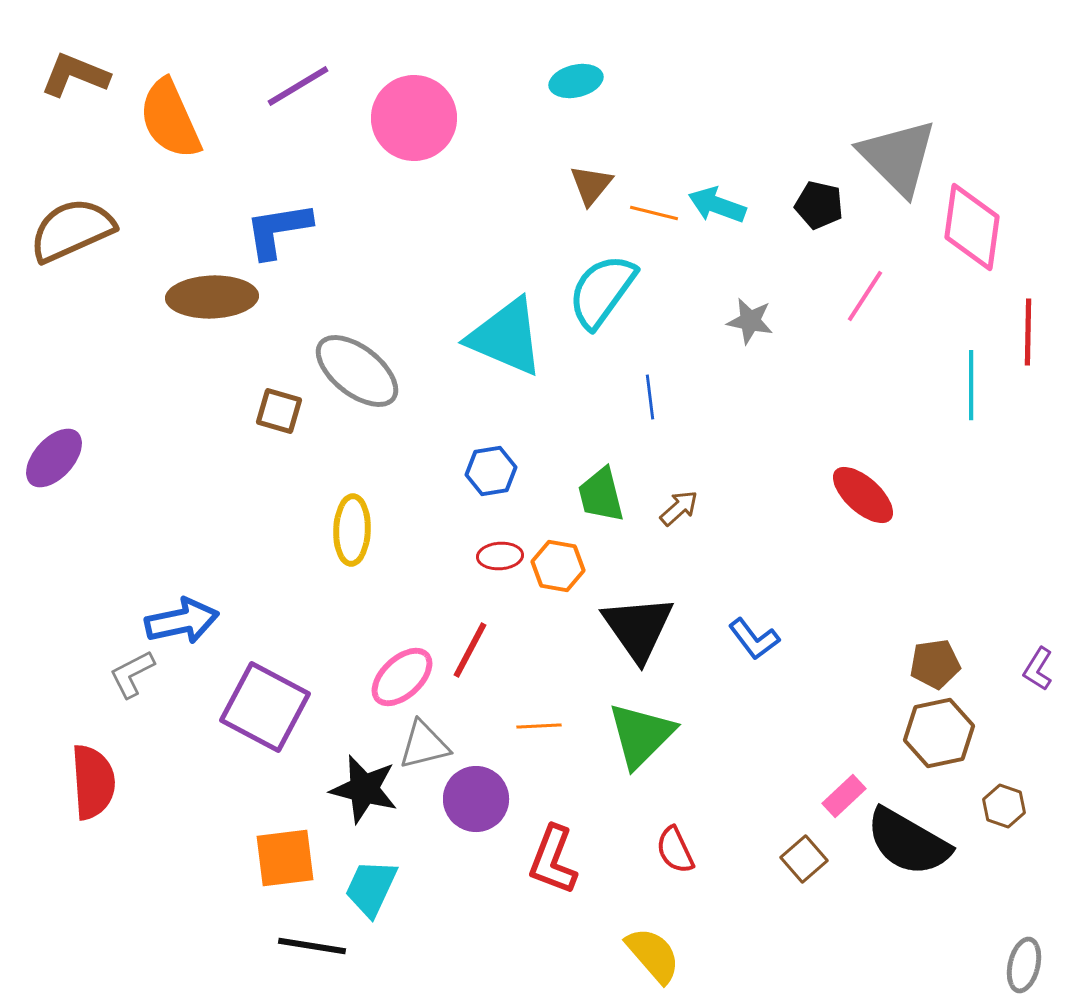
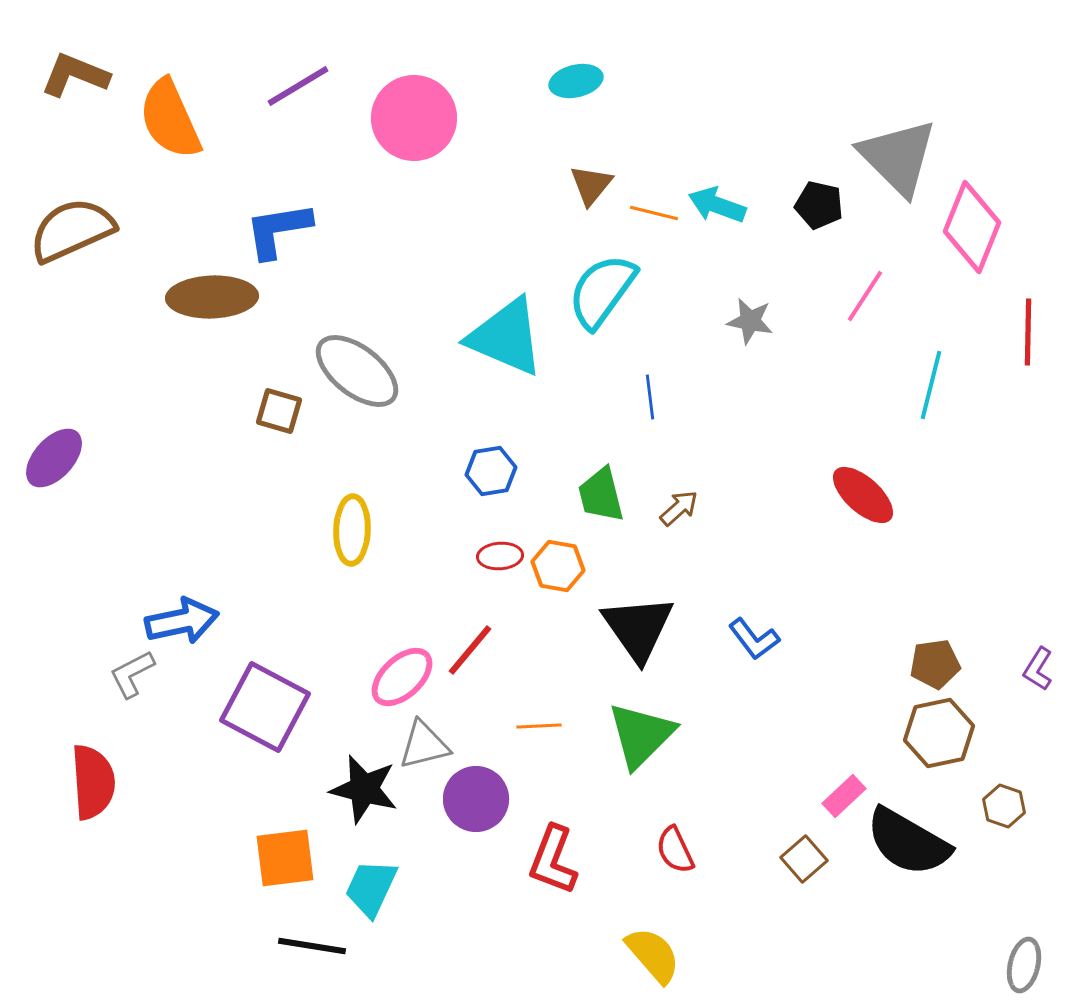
pink diamond at (972, 227): rotated 14 degrees clockwise
cyan line at (971, 385): moved 40 px left; rotated 14 degrees clockwise
red line at (470, 650): rotated 12 degrees clockwise
